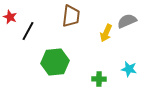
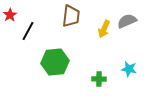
red star: moved 2 px up; rotated 16 degrees clockwise
yellow arrow: moved 2 px left, 4 px up
